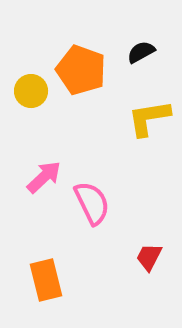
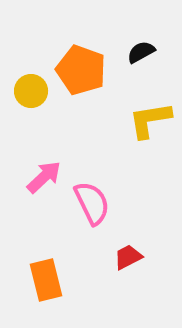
yellow L-shape: moved 1 px right, 2 px down
red trapezoid: moved 21 px left; rotated 36 degrees clockwise
